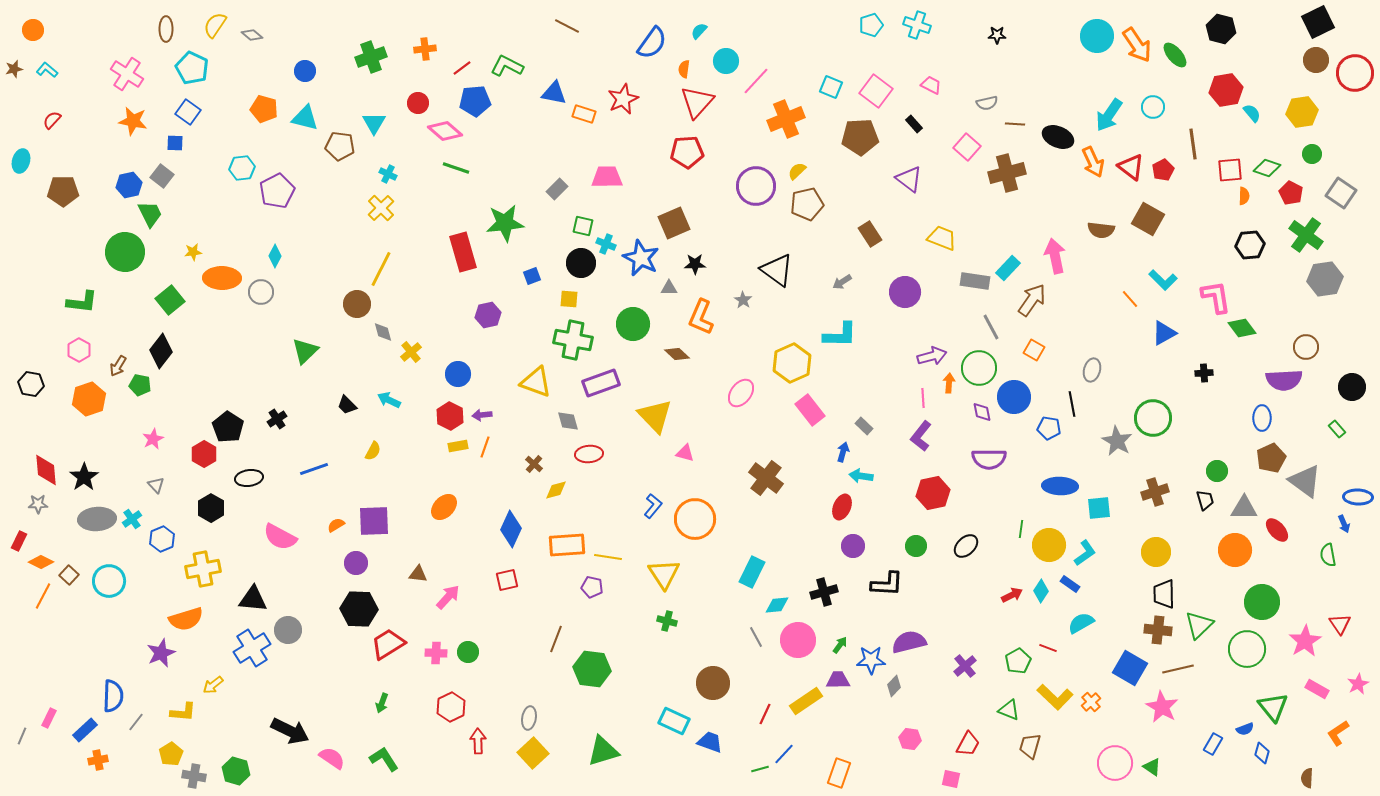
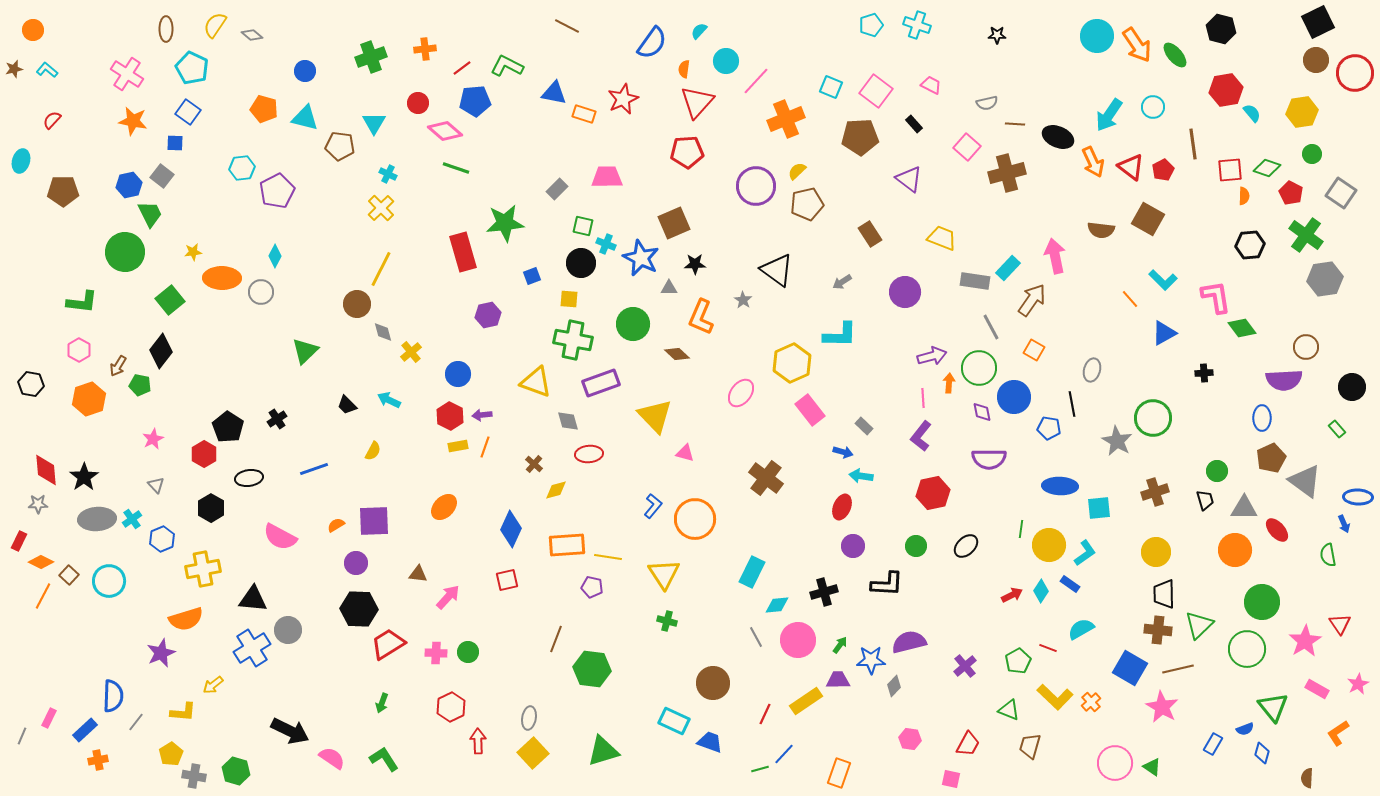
blue arrow at (843, 452): rotated 90 degrees clockwise
cyan semicircle at (1081, 623): moved 6 px down
